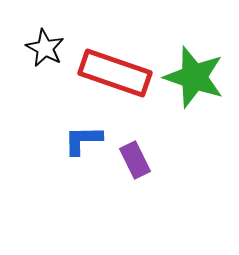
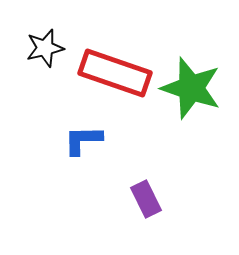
black star: rotated 30 degrees clockwise
green star: moved 3 px left, 11 px down
purple rectangle: moved 11 px right, 39 px down
